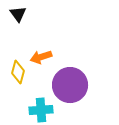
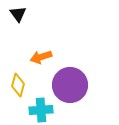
yellow diamond: moved 13 px down
